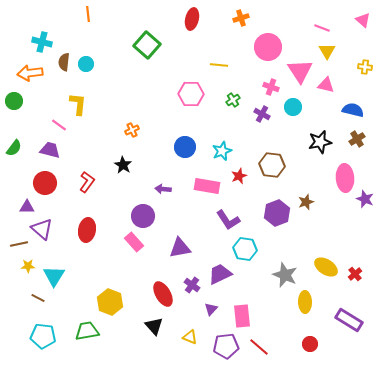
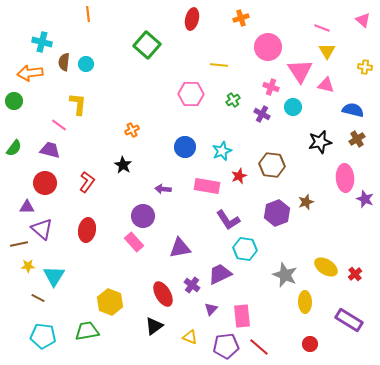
black triangle at (154, 326): rotated 36 degrees clockwise
